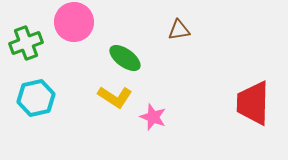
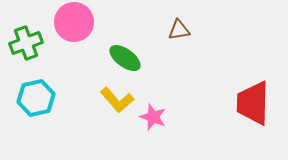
yellow L-shape: moved 2 px right, 3 px down; rotated 16 degrees clockwise
